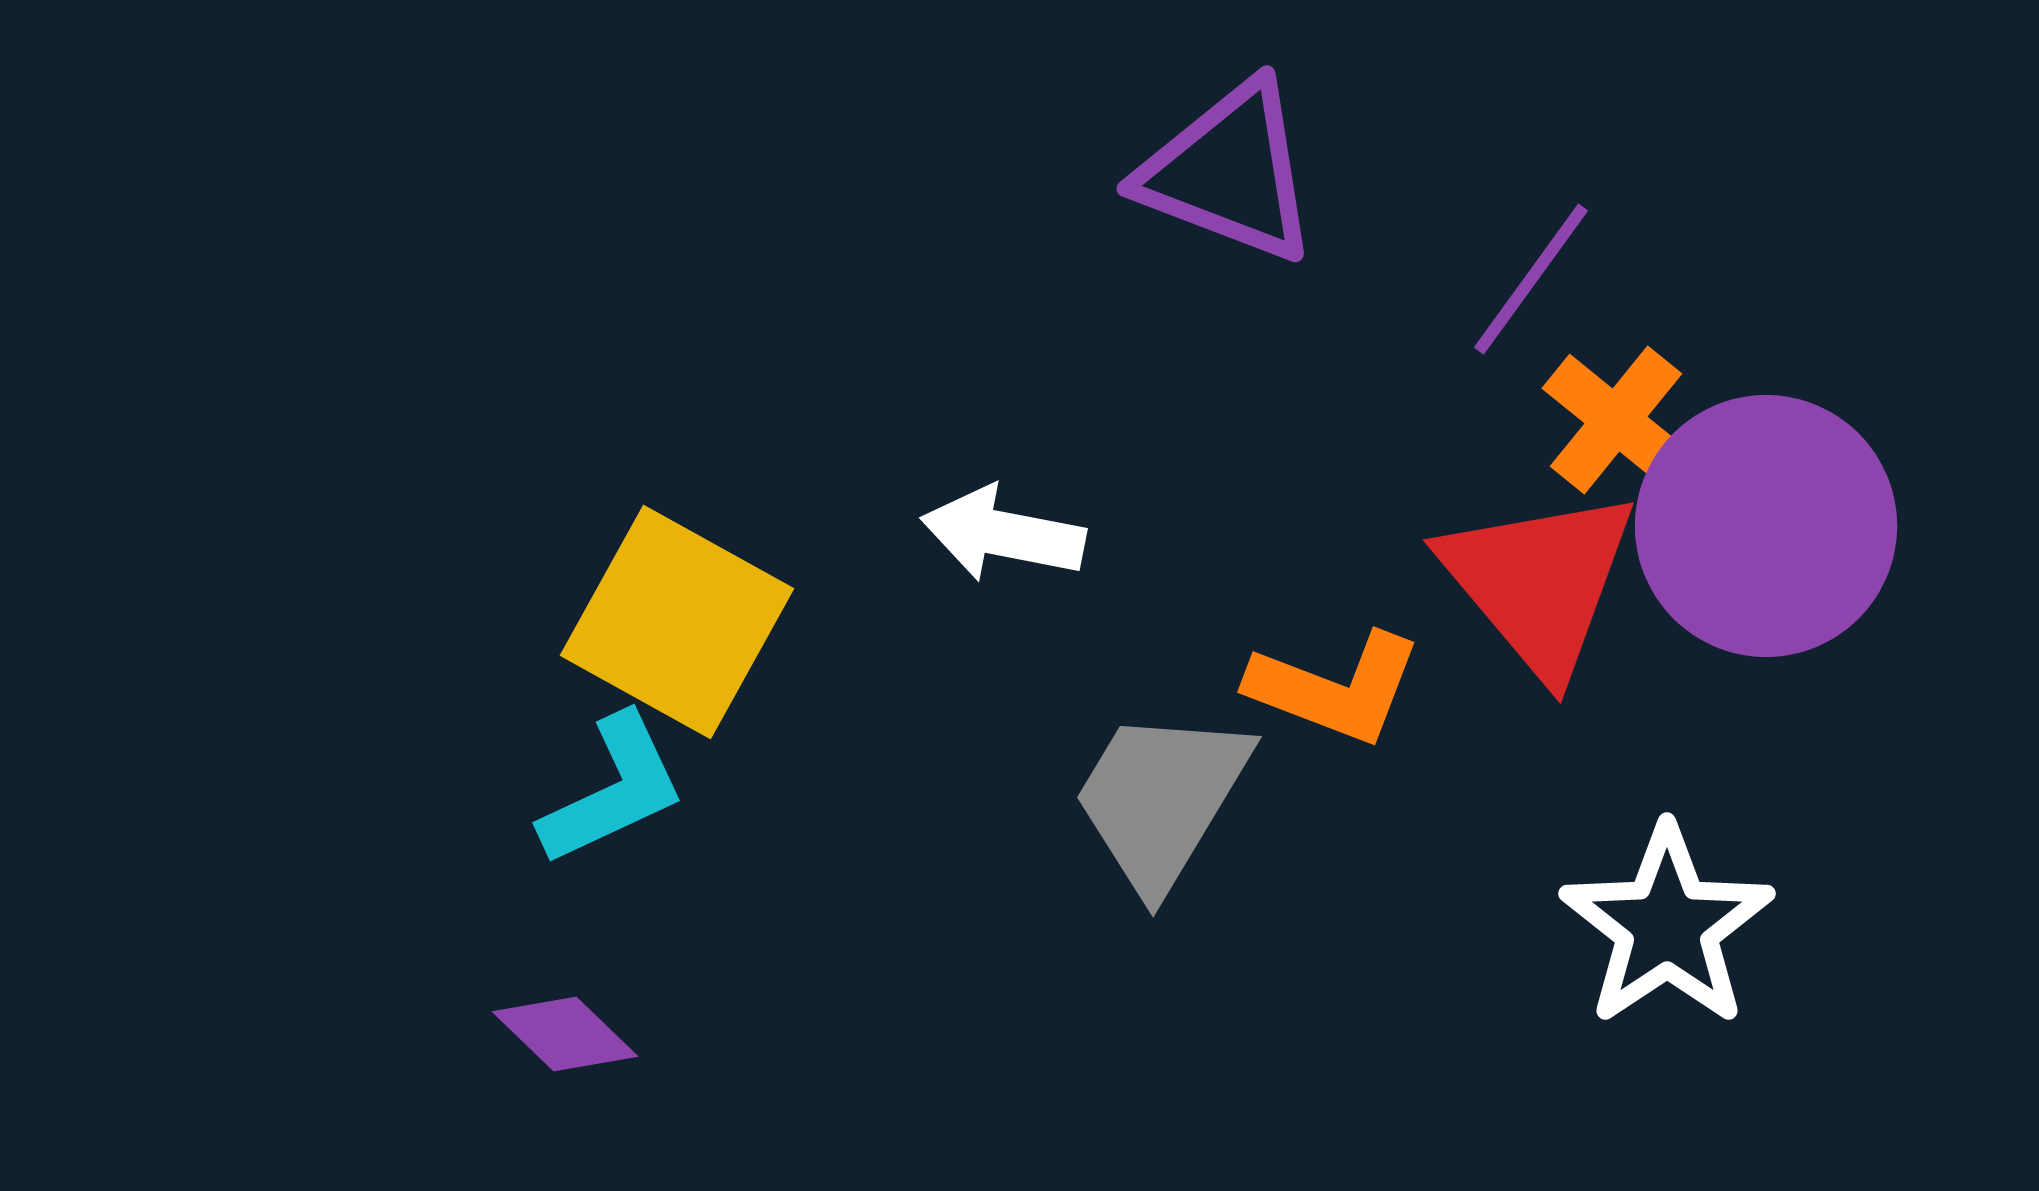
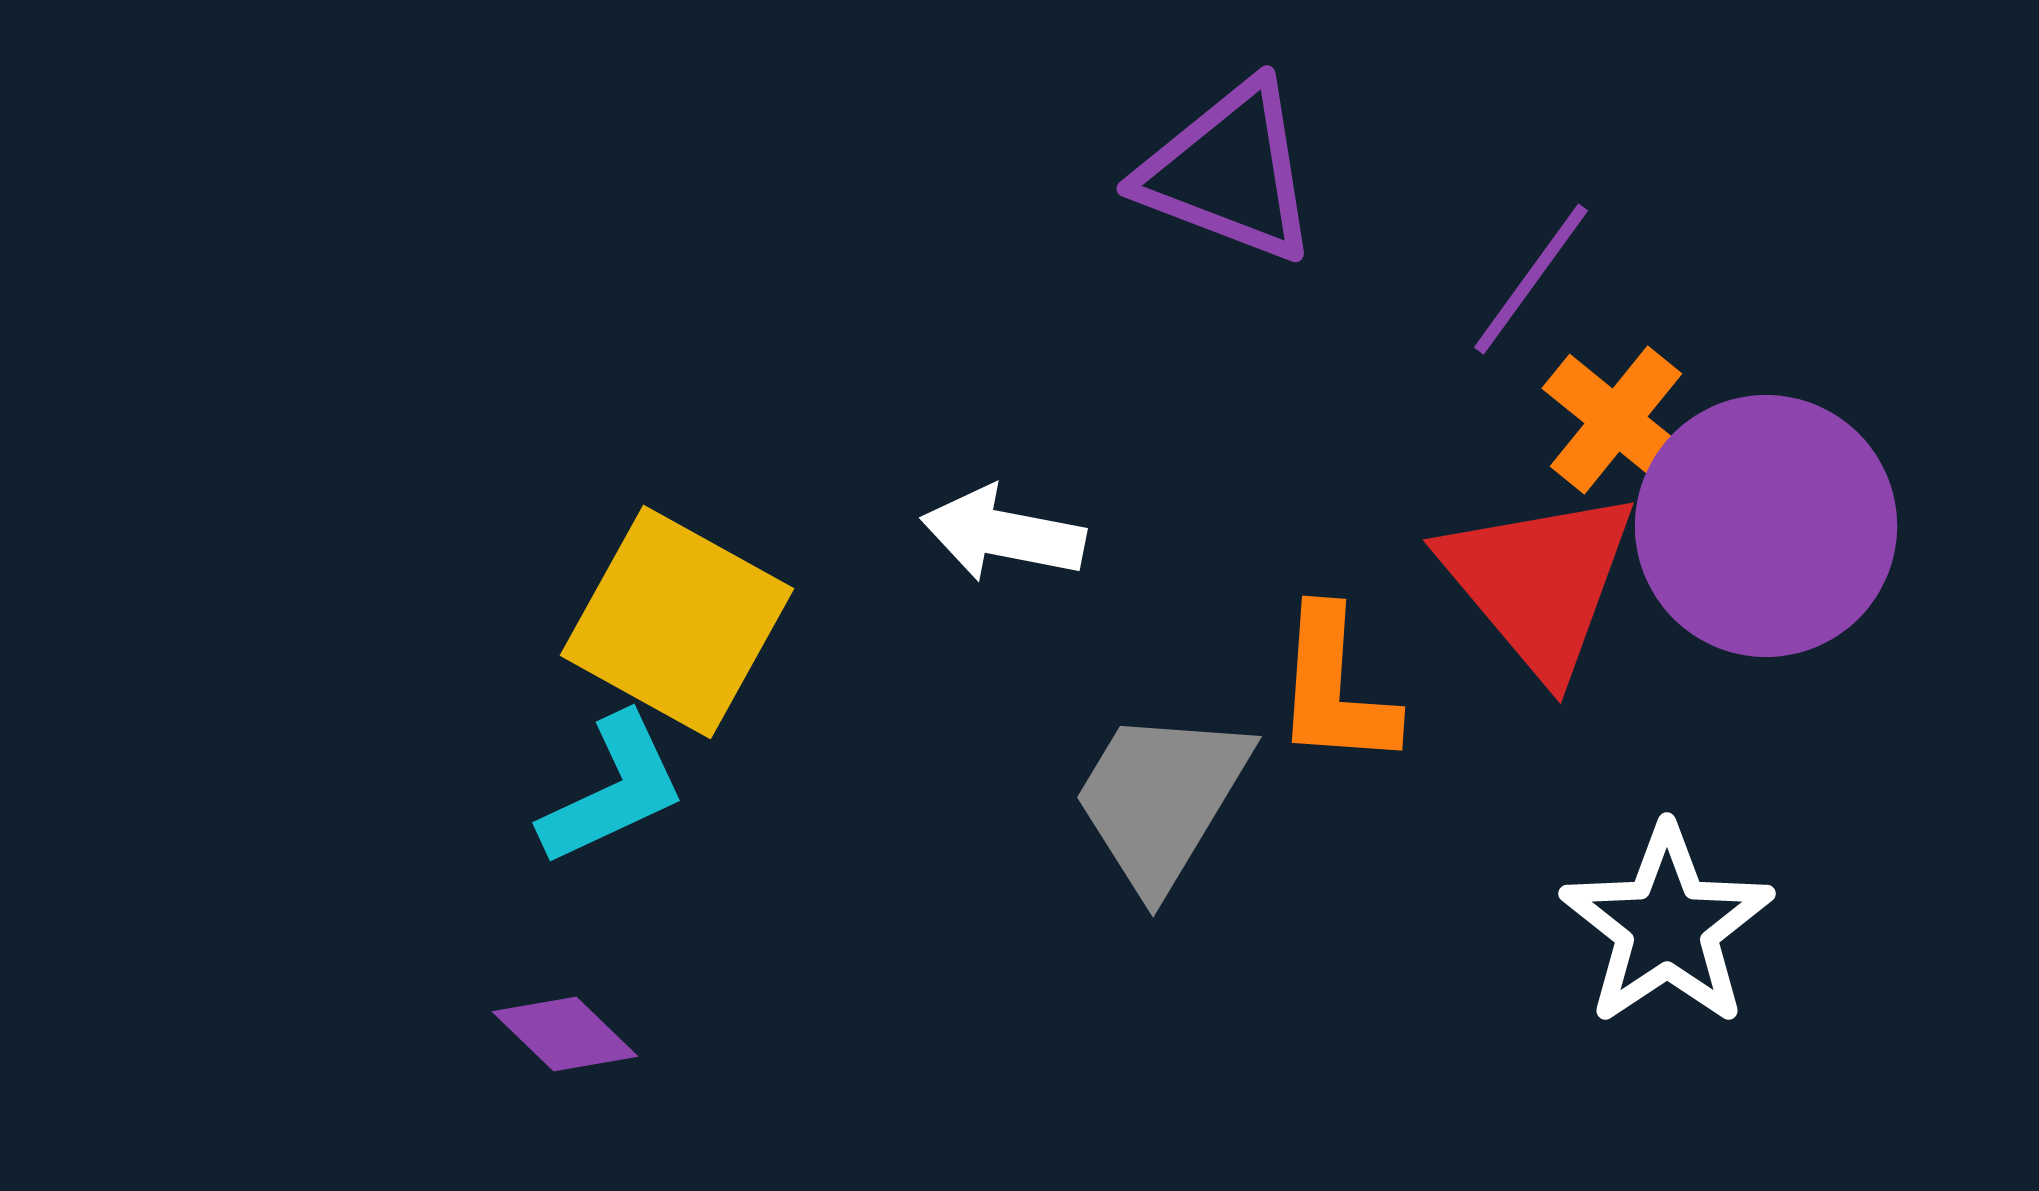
orange L-shape: rotated 73 degrees clockwise
